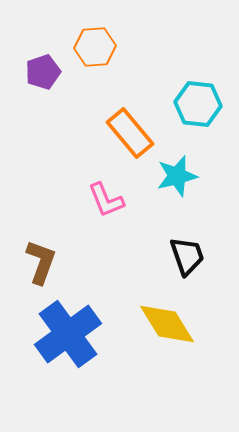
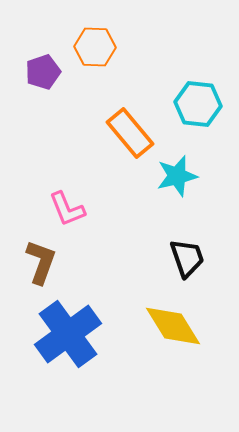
orange hexagon: rotated 6 degrees clockwise
pink L-shape: moved 39 px left, 9 px down
black trapezoid: moved 2 px down
yellow diamond: moved 6 px right, 2 px down
